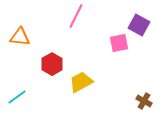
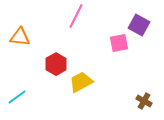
red hexagon: moved 4 px right
